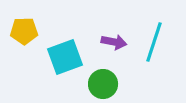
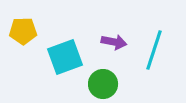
yellow pentagon: moved 1 px left
cyan line: moved 8 px down
